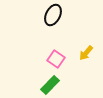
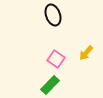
black ellipse: rotated 45 degrees counterclockwise
